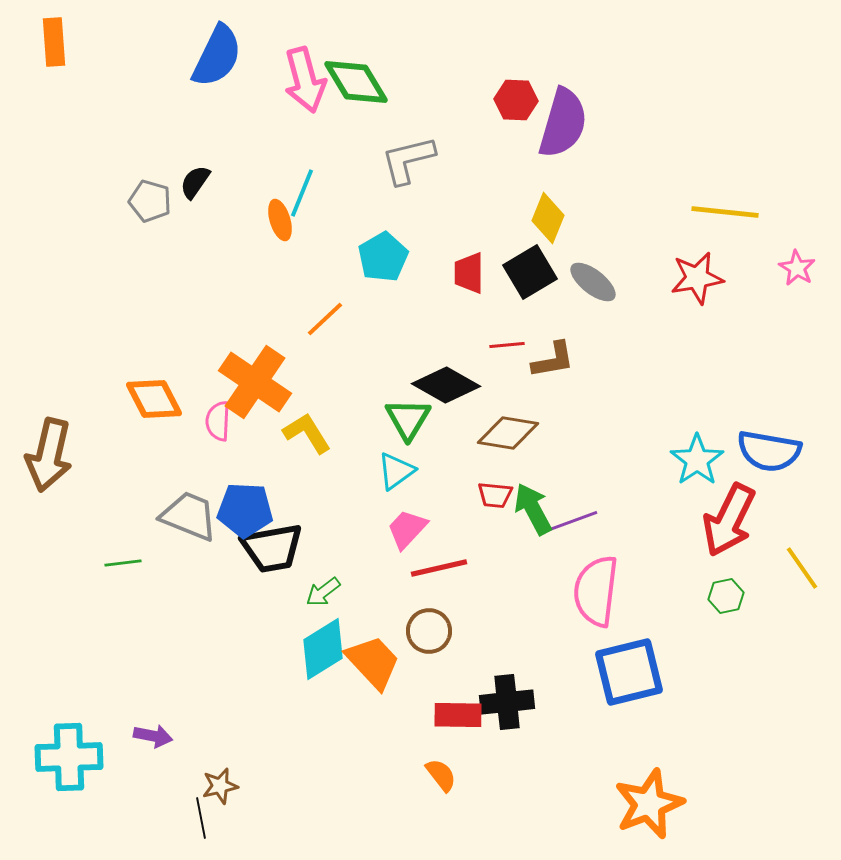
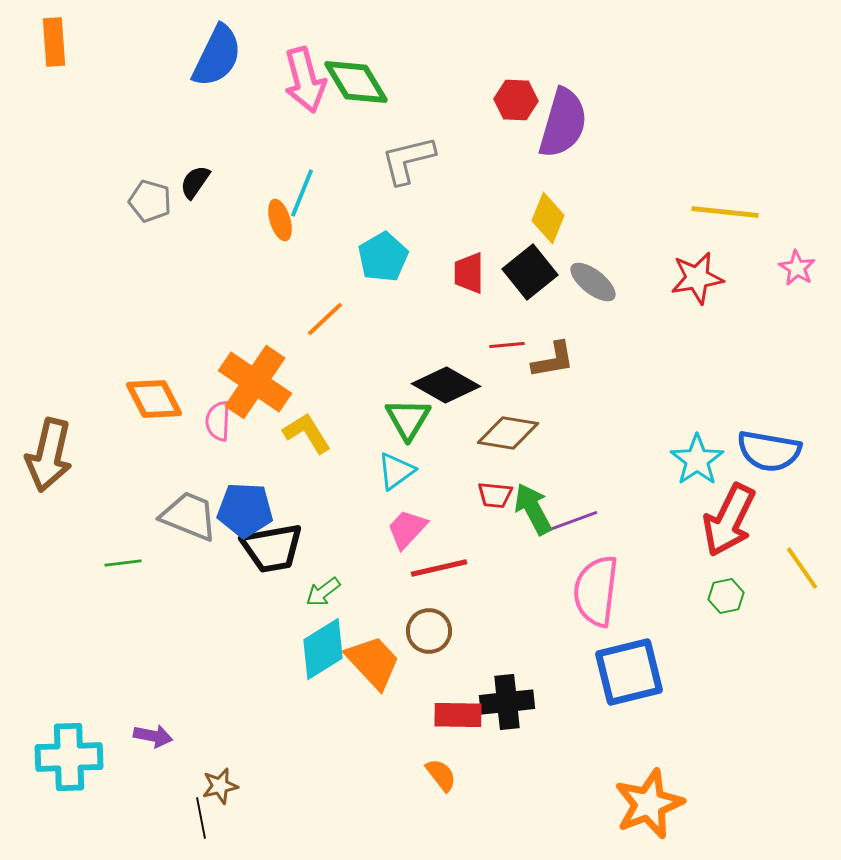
black square at (530, 272): rotated 8 degrees counterclockwise
